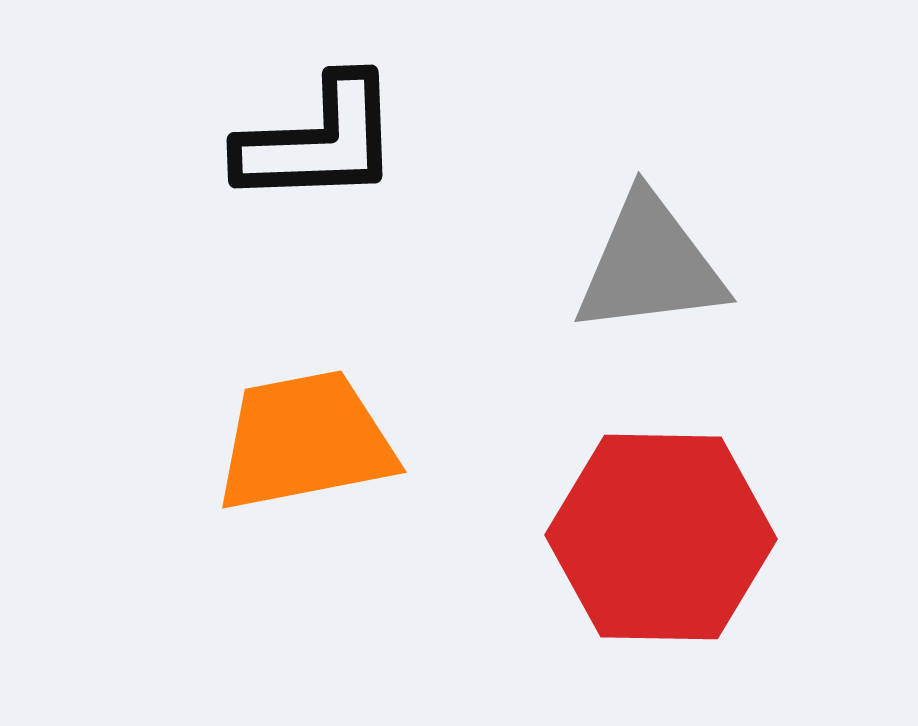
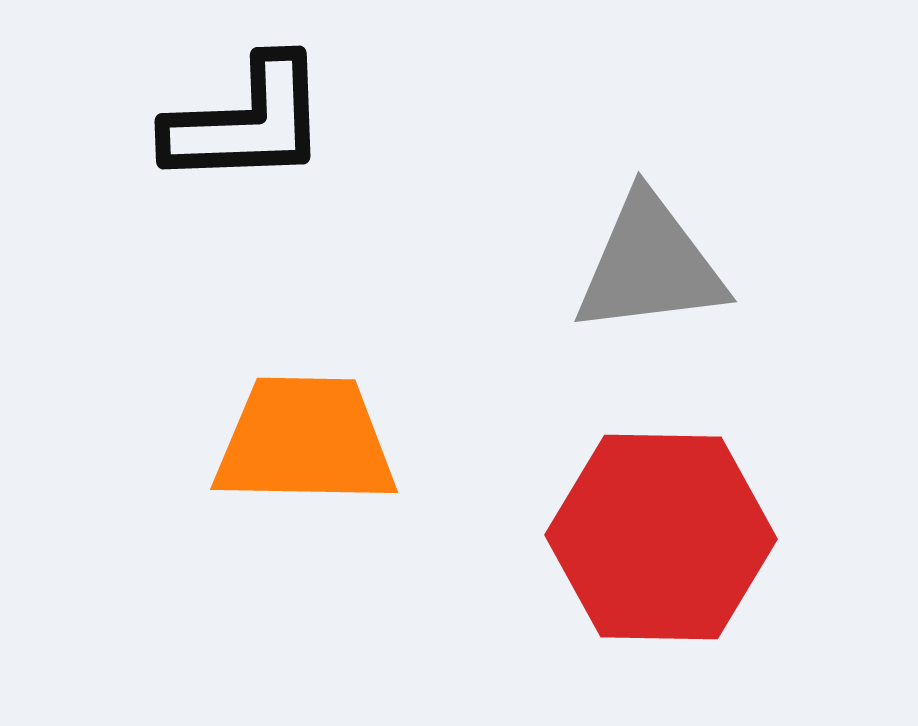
black L-shape: moved 72 px left, 19 px up
orange trapezoid: rotated 12 degrees clockwise
